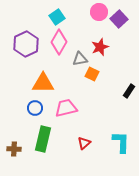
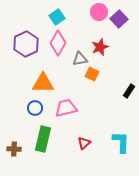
pink diamond: moved 1 px left, 1 px down
